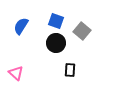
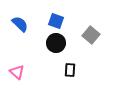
blue semicircle: moved 1 px left, 2 px up; rotated 102 degrees clockwise
gray square: moved 9 px right, 4 px down
pink triangle: moved 1 px right, 1 px up
